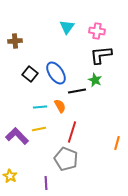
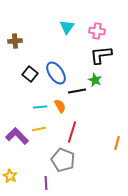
gray pentagon: moved 3 px left, 1 px down
